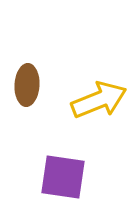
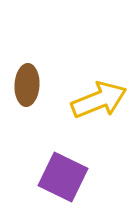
purple square: rotated 18 degrees clockwise
